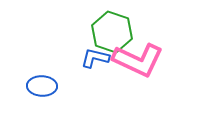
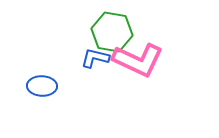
green hexagon: rotated 9 degrees counterclockwise
